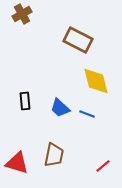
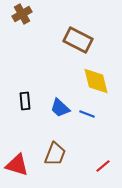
brown trapezoid: moved 1 px right, 1 px up; rotated 10 degrees clockwise
red triangle: moved 2 px down
